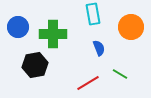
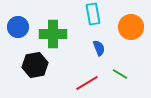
red line: moved 1 px left
